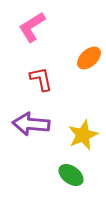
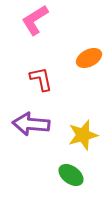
pink L-shape: moved 3 px right, 7 px up
orange ellipse: rotated 15 degrees clockwise
yellow star: rotated 8 degrees clockwise
